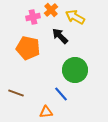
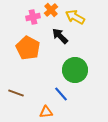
orange pentagon: rotated 15 degrees clockwise
